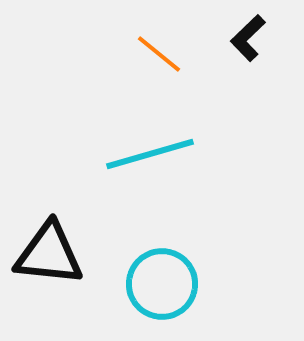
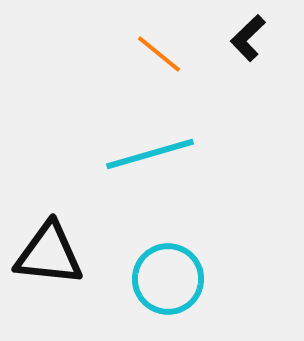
cyan circle: moved 6 px right, 5 px up
